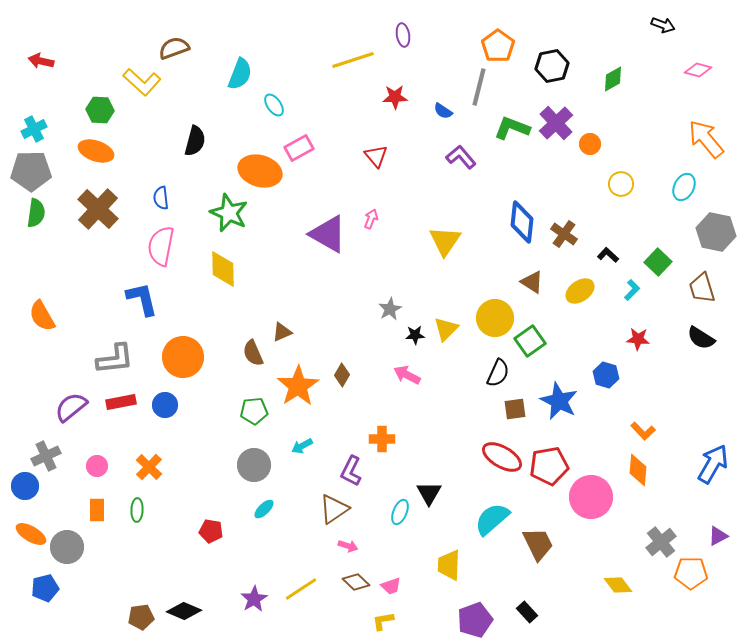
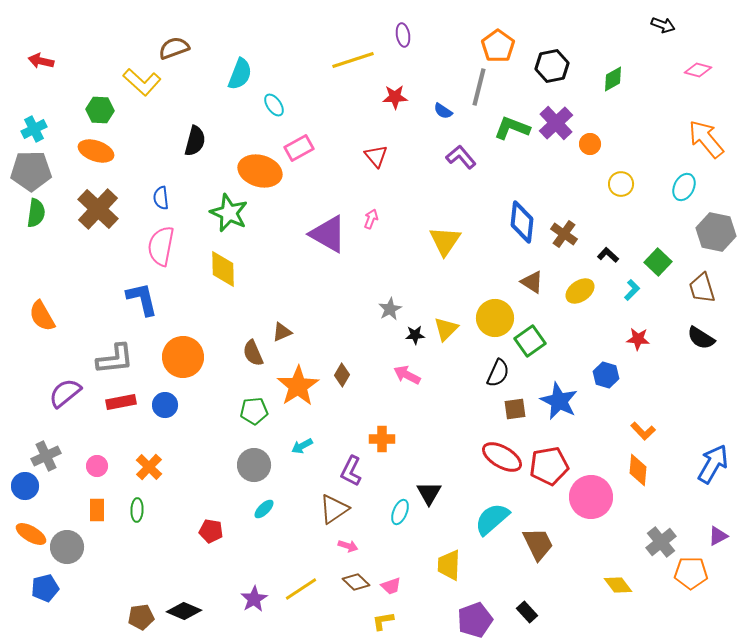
purple semicircle at (71, 407): moved 6 px left, 14 px up
